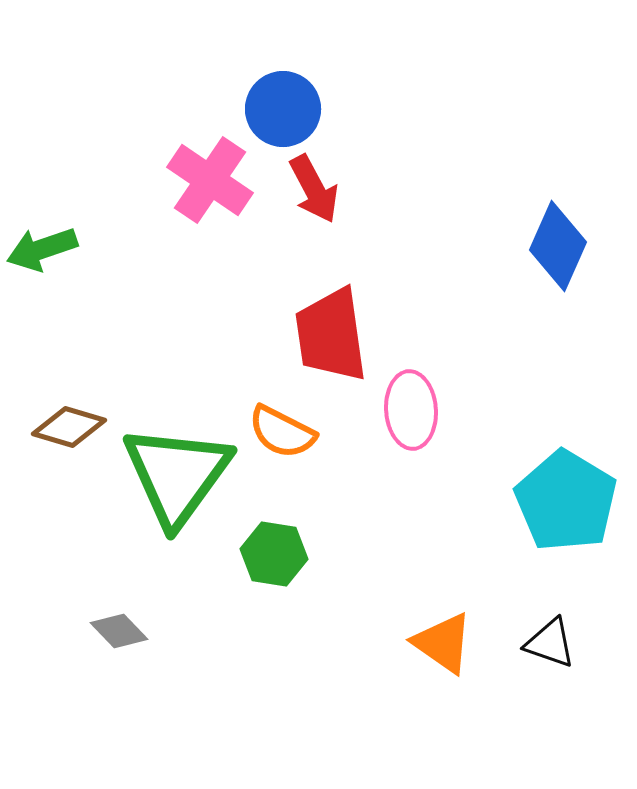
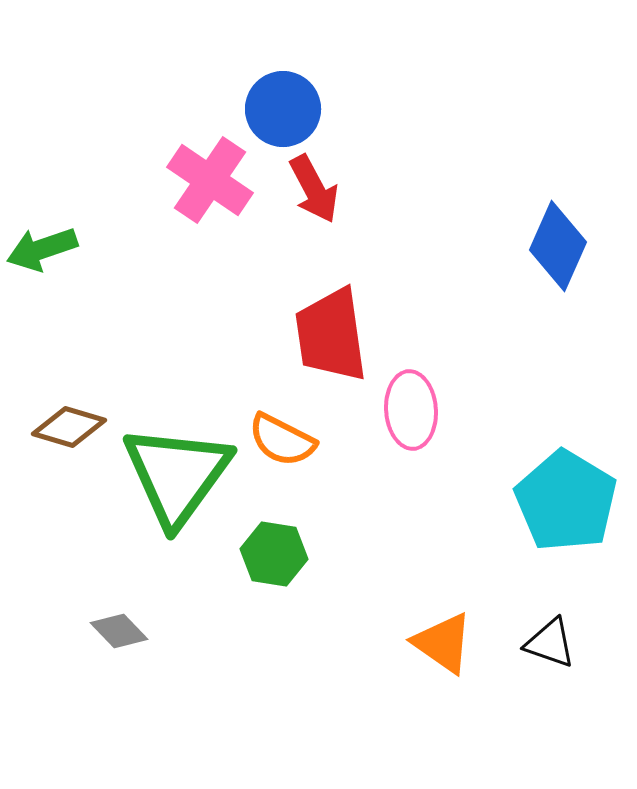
orange semicircle: moved 8 px down
